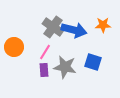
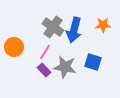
blue arrow: rotated 90 degrees clockwise
purple rectangle: rotated 40 degrees counterclockwise
